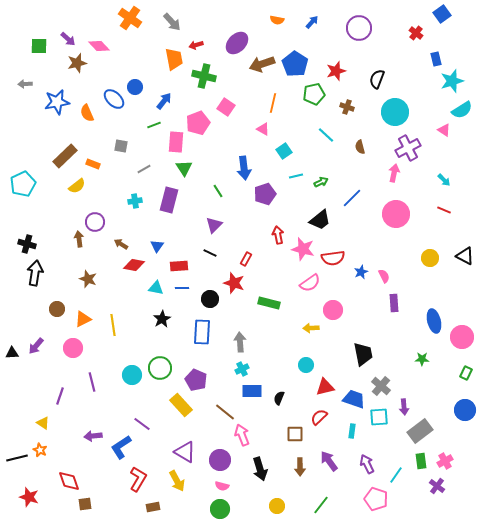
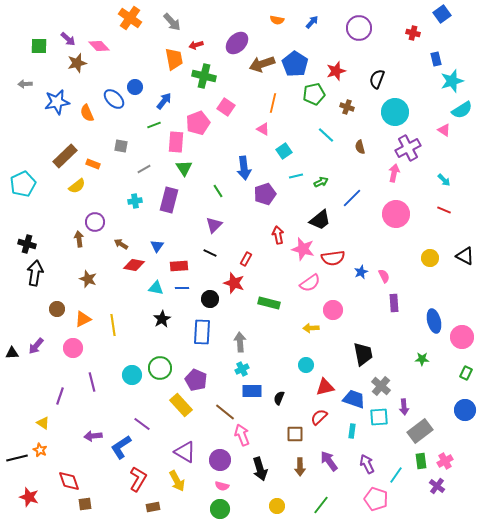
red cross at (416, 33): moved 3 px left; rotated 24 degrees counterclockwise
